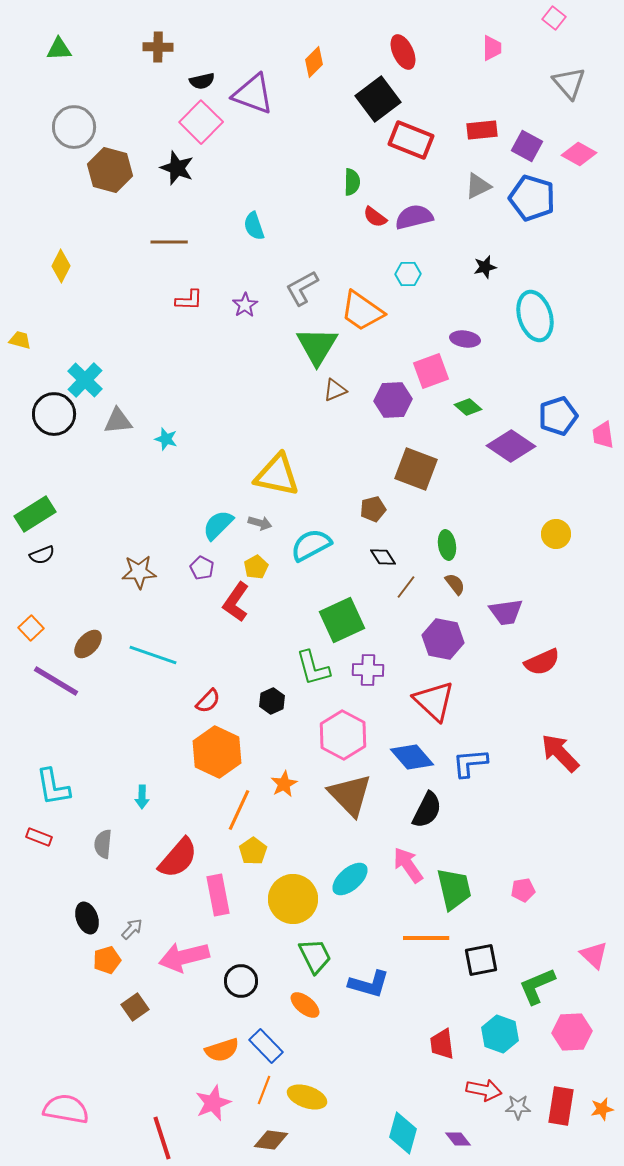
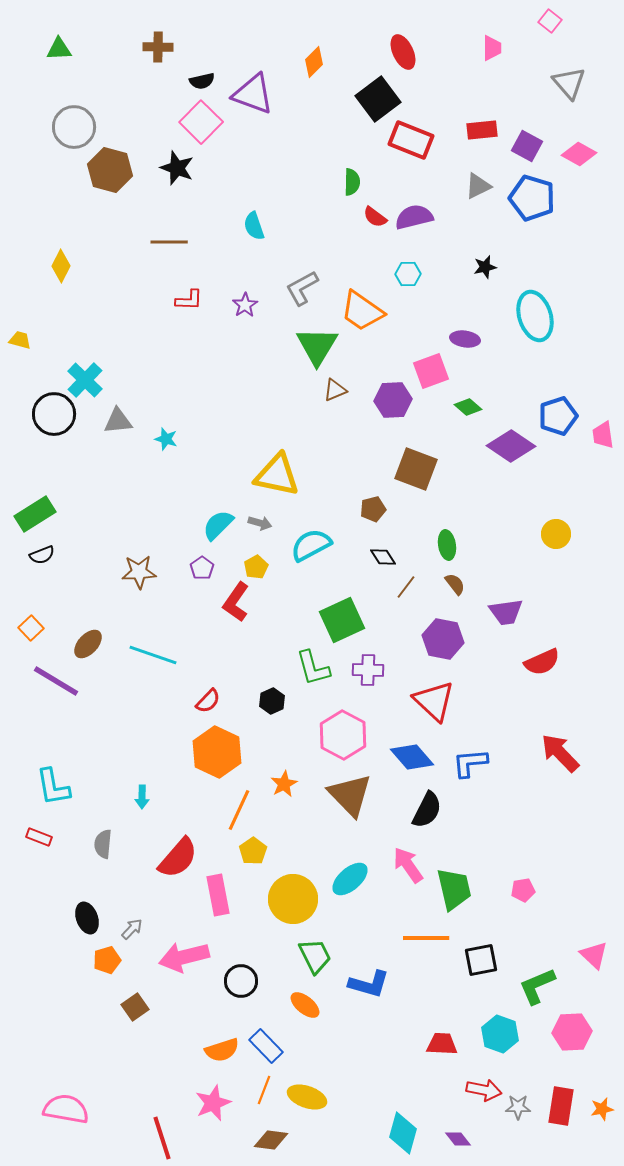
pink square at (554, 18): moved 4 px left, 3 px down
purple pentagon at (202, 568): rotated 10 degrees clockwise
red trapezoid at (442, 1044): rotated 100 degrees clockwise
